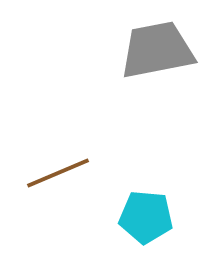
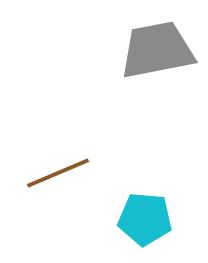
cyan pentagon: moved 1 px left, 2 px down
